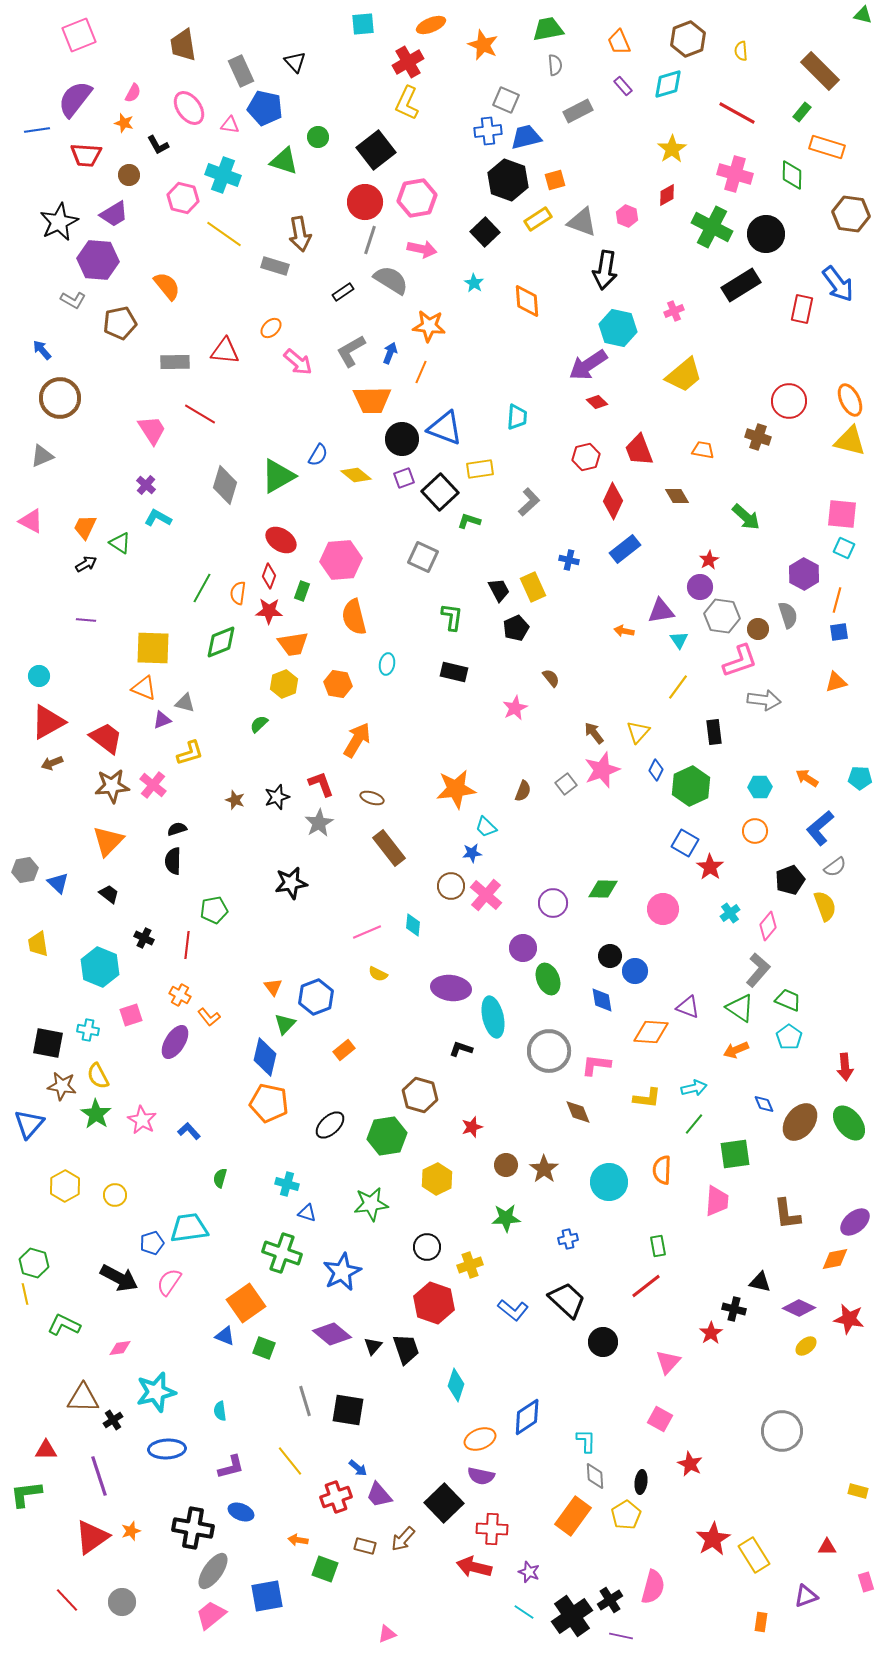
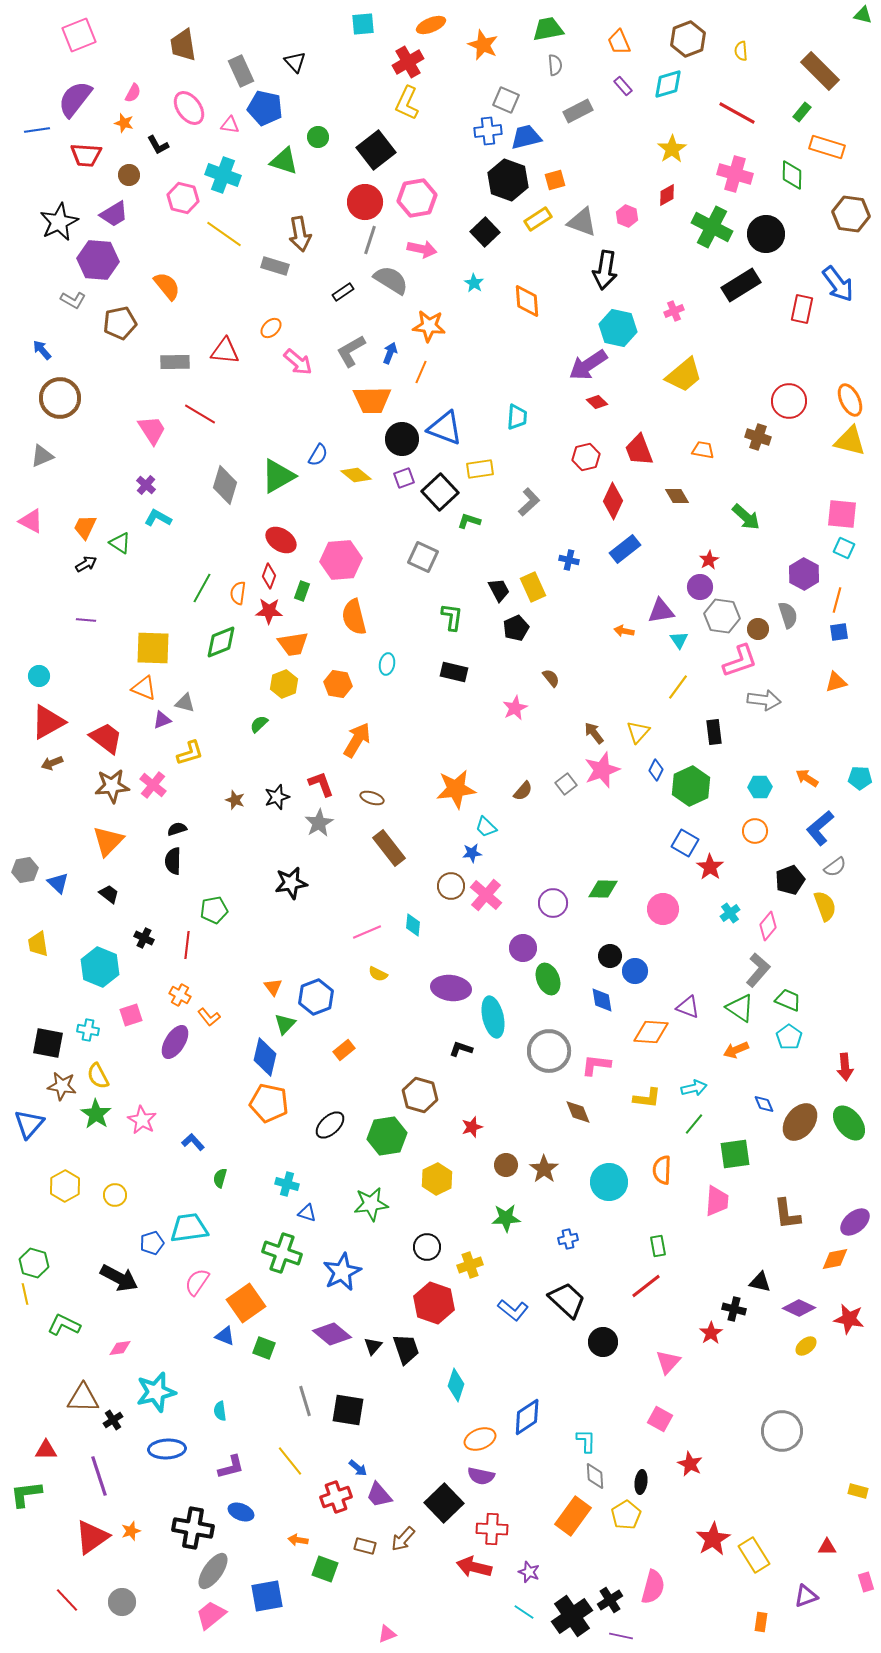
brown semicircle at (523, 791): rotated 20 degrees clockwise
blue L-shape at (189, 1131): moved 4 px right, 11 px down
pink semicircle at (169, 1282): moved 28 px right
